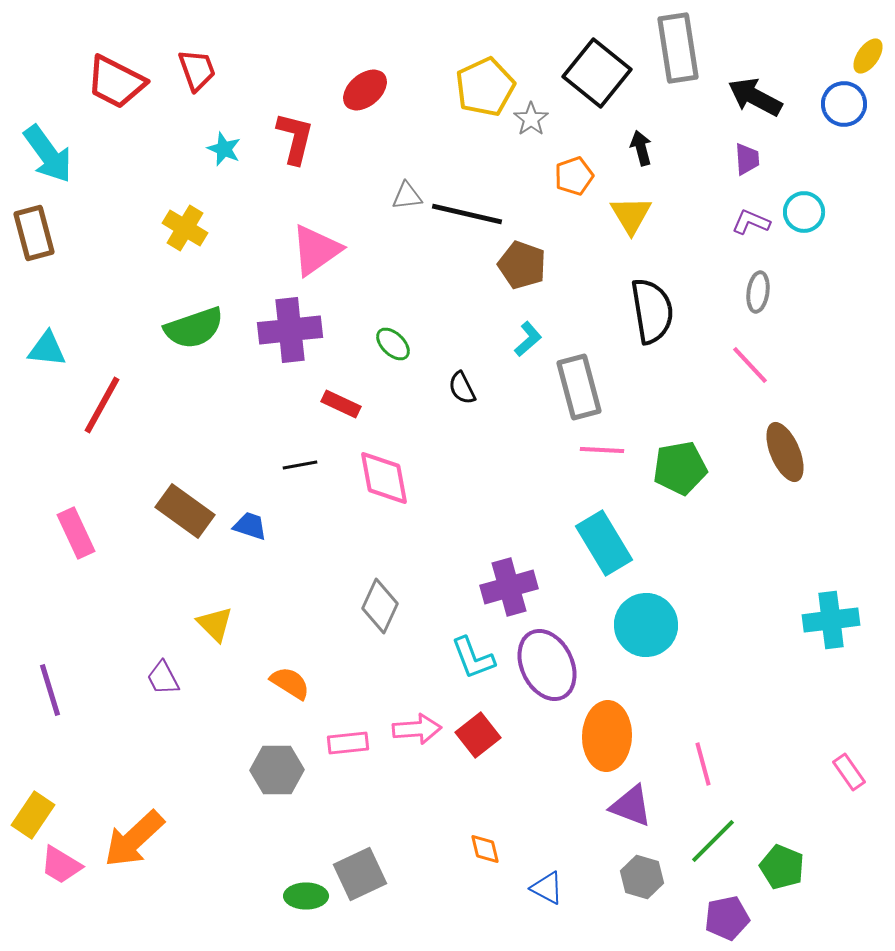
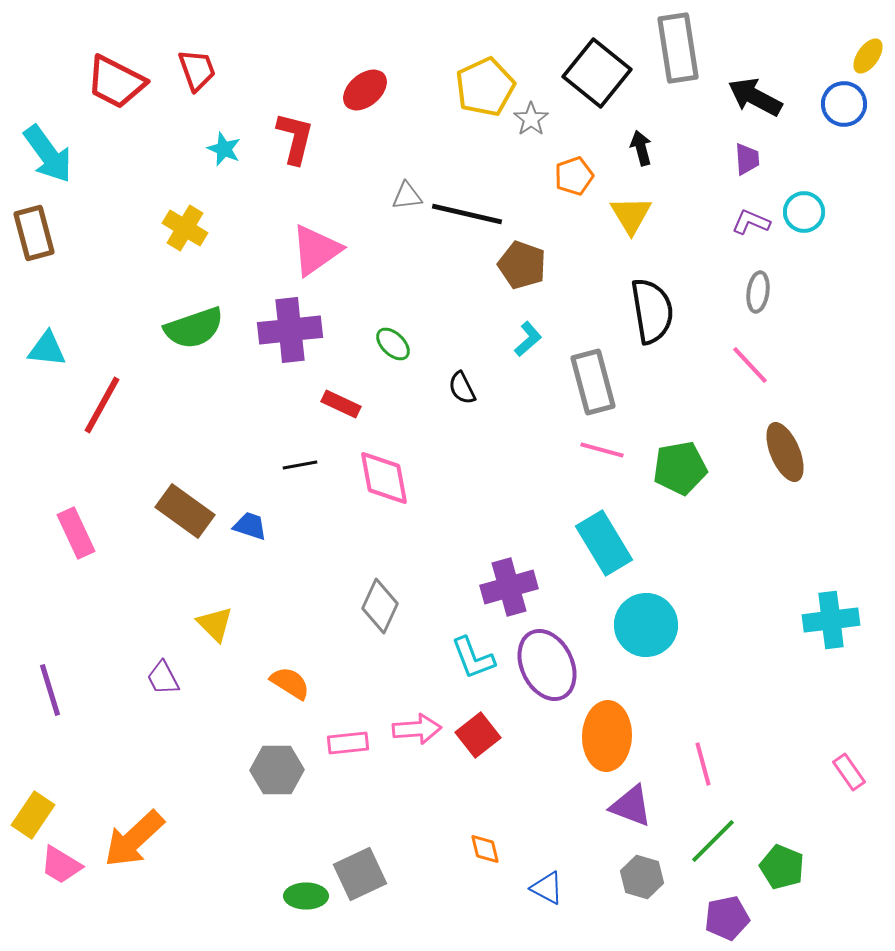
gray rectangle at (579, 387): moved 14 px right, 5 px up
pink line at (602, 450): rotated 12 degrees clockwise
